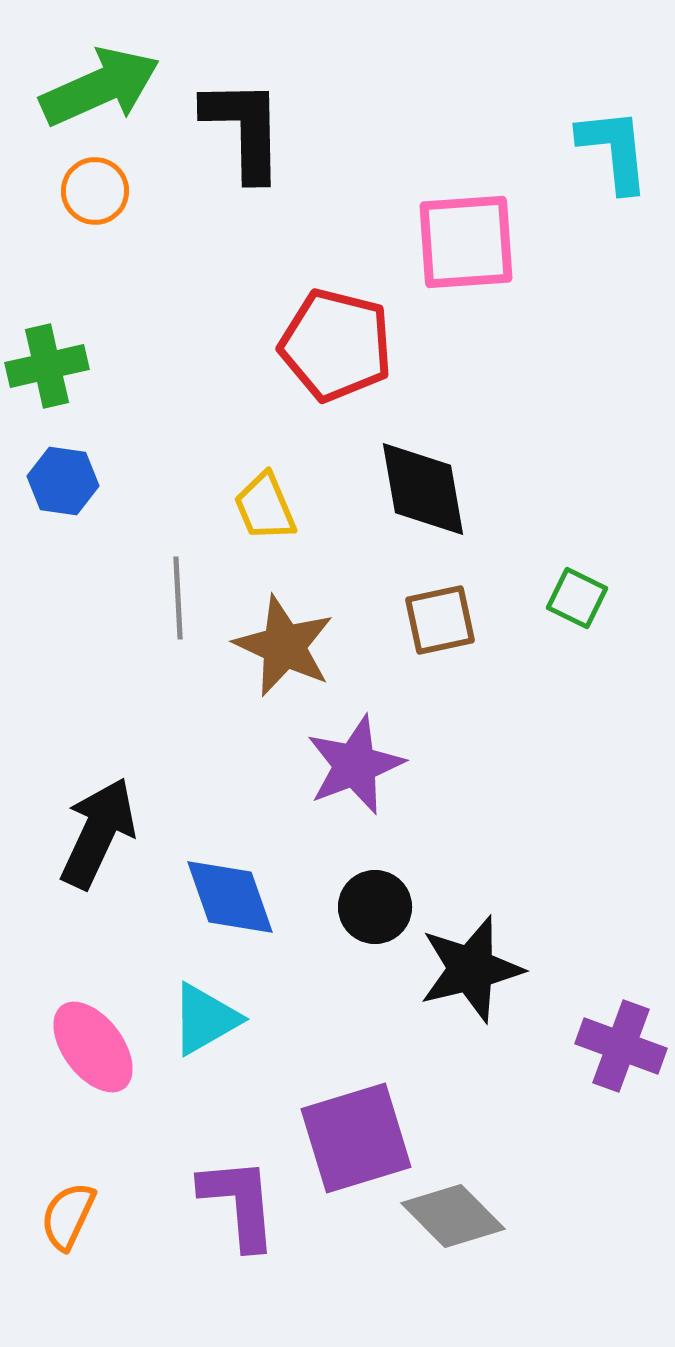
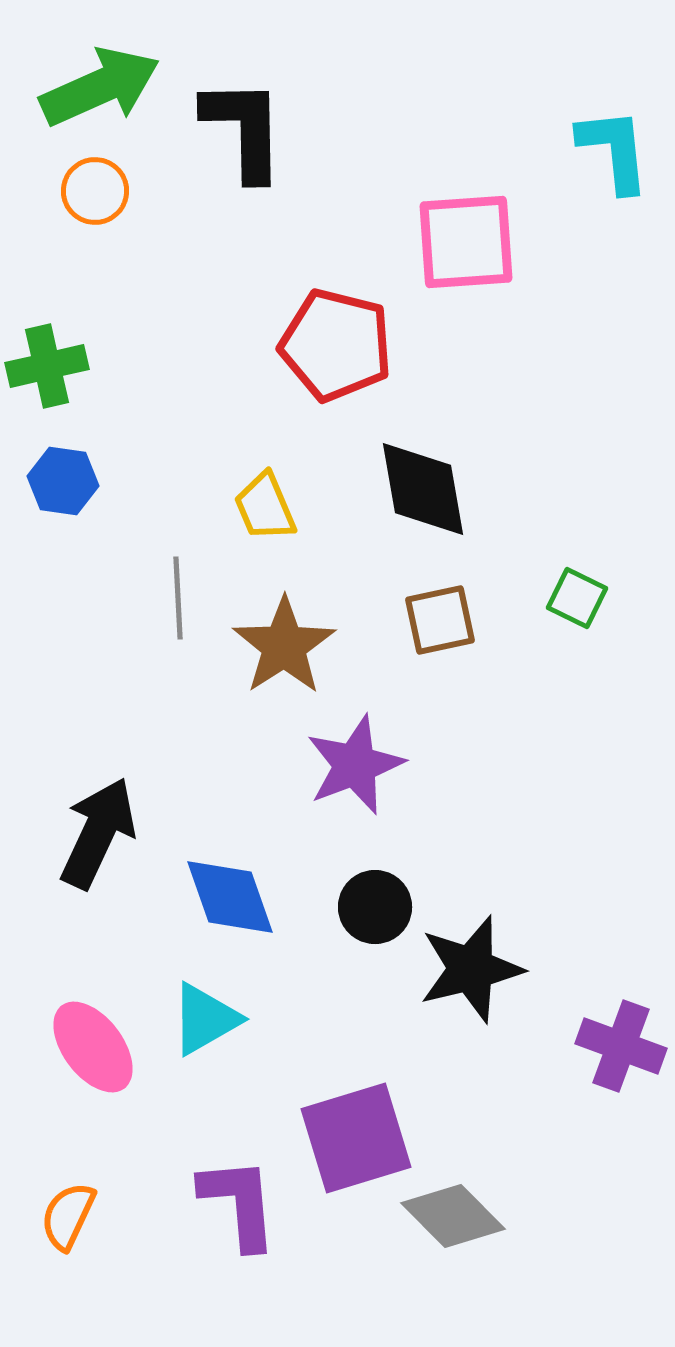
brown star: rotated 14 degrees clockwise
